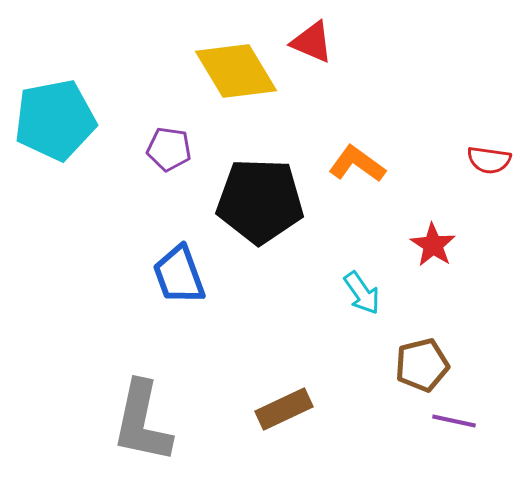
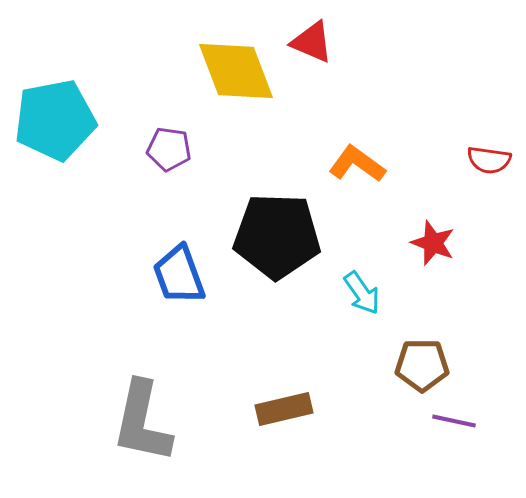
yellow diamond: rotated 10 degrees clockwise
black pentagon: moved 17 px right, 35 px down
red star: moved 2 px up; rotated 12 degrees counterclockwise
brown pentagon: rotated 14 degrees clockwise
brown rectangle: rotated 12 degrees clockwise
